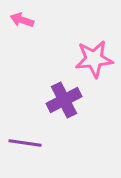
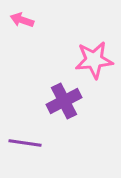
pink star: moved 1 px down
purple cross: moved 1 px down
